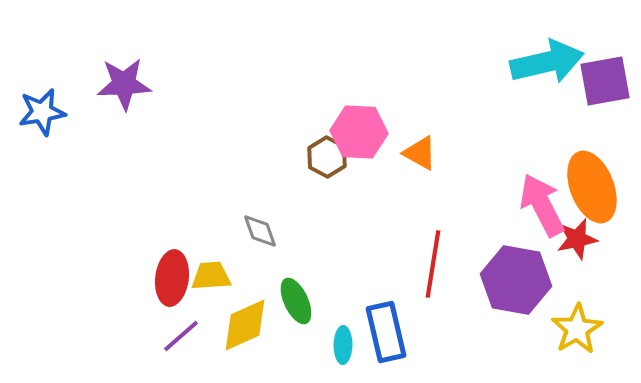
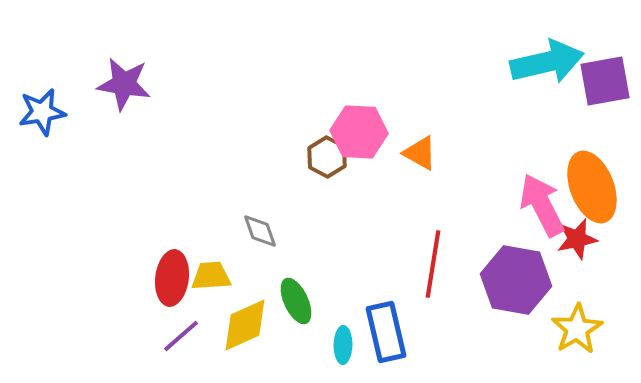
purple star: rotated 12 degrees clockwise
